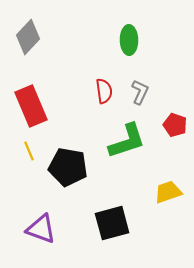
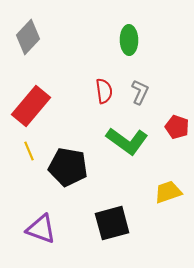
red rectangle: rotated 63 degrees clockwise
red pentagon: moved 2 px right, 2 px down
green L-shape: rotated 54 degrees clockwise
